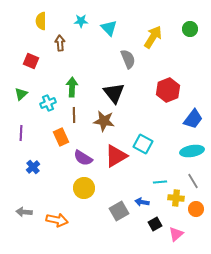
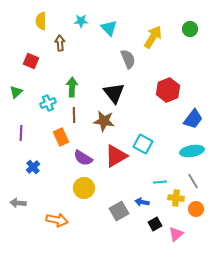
green triangle: moved 5 px left, 2 px up
gray arrow: moved 6 px left, 9 px up
